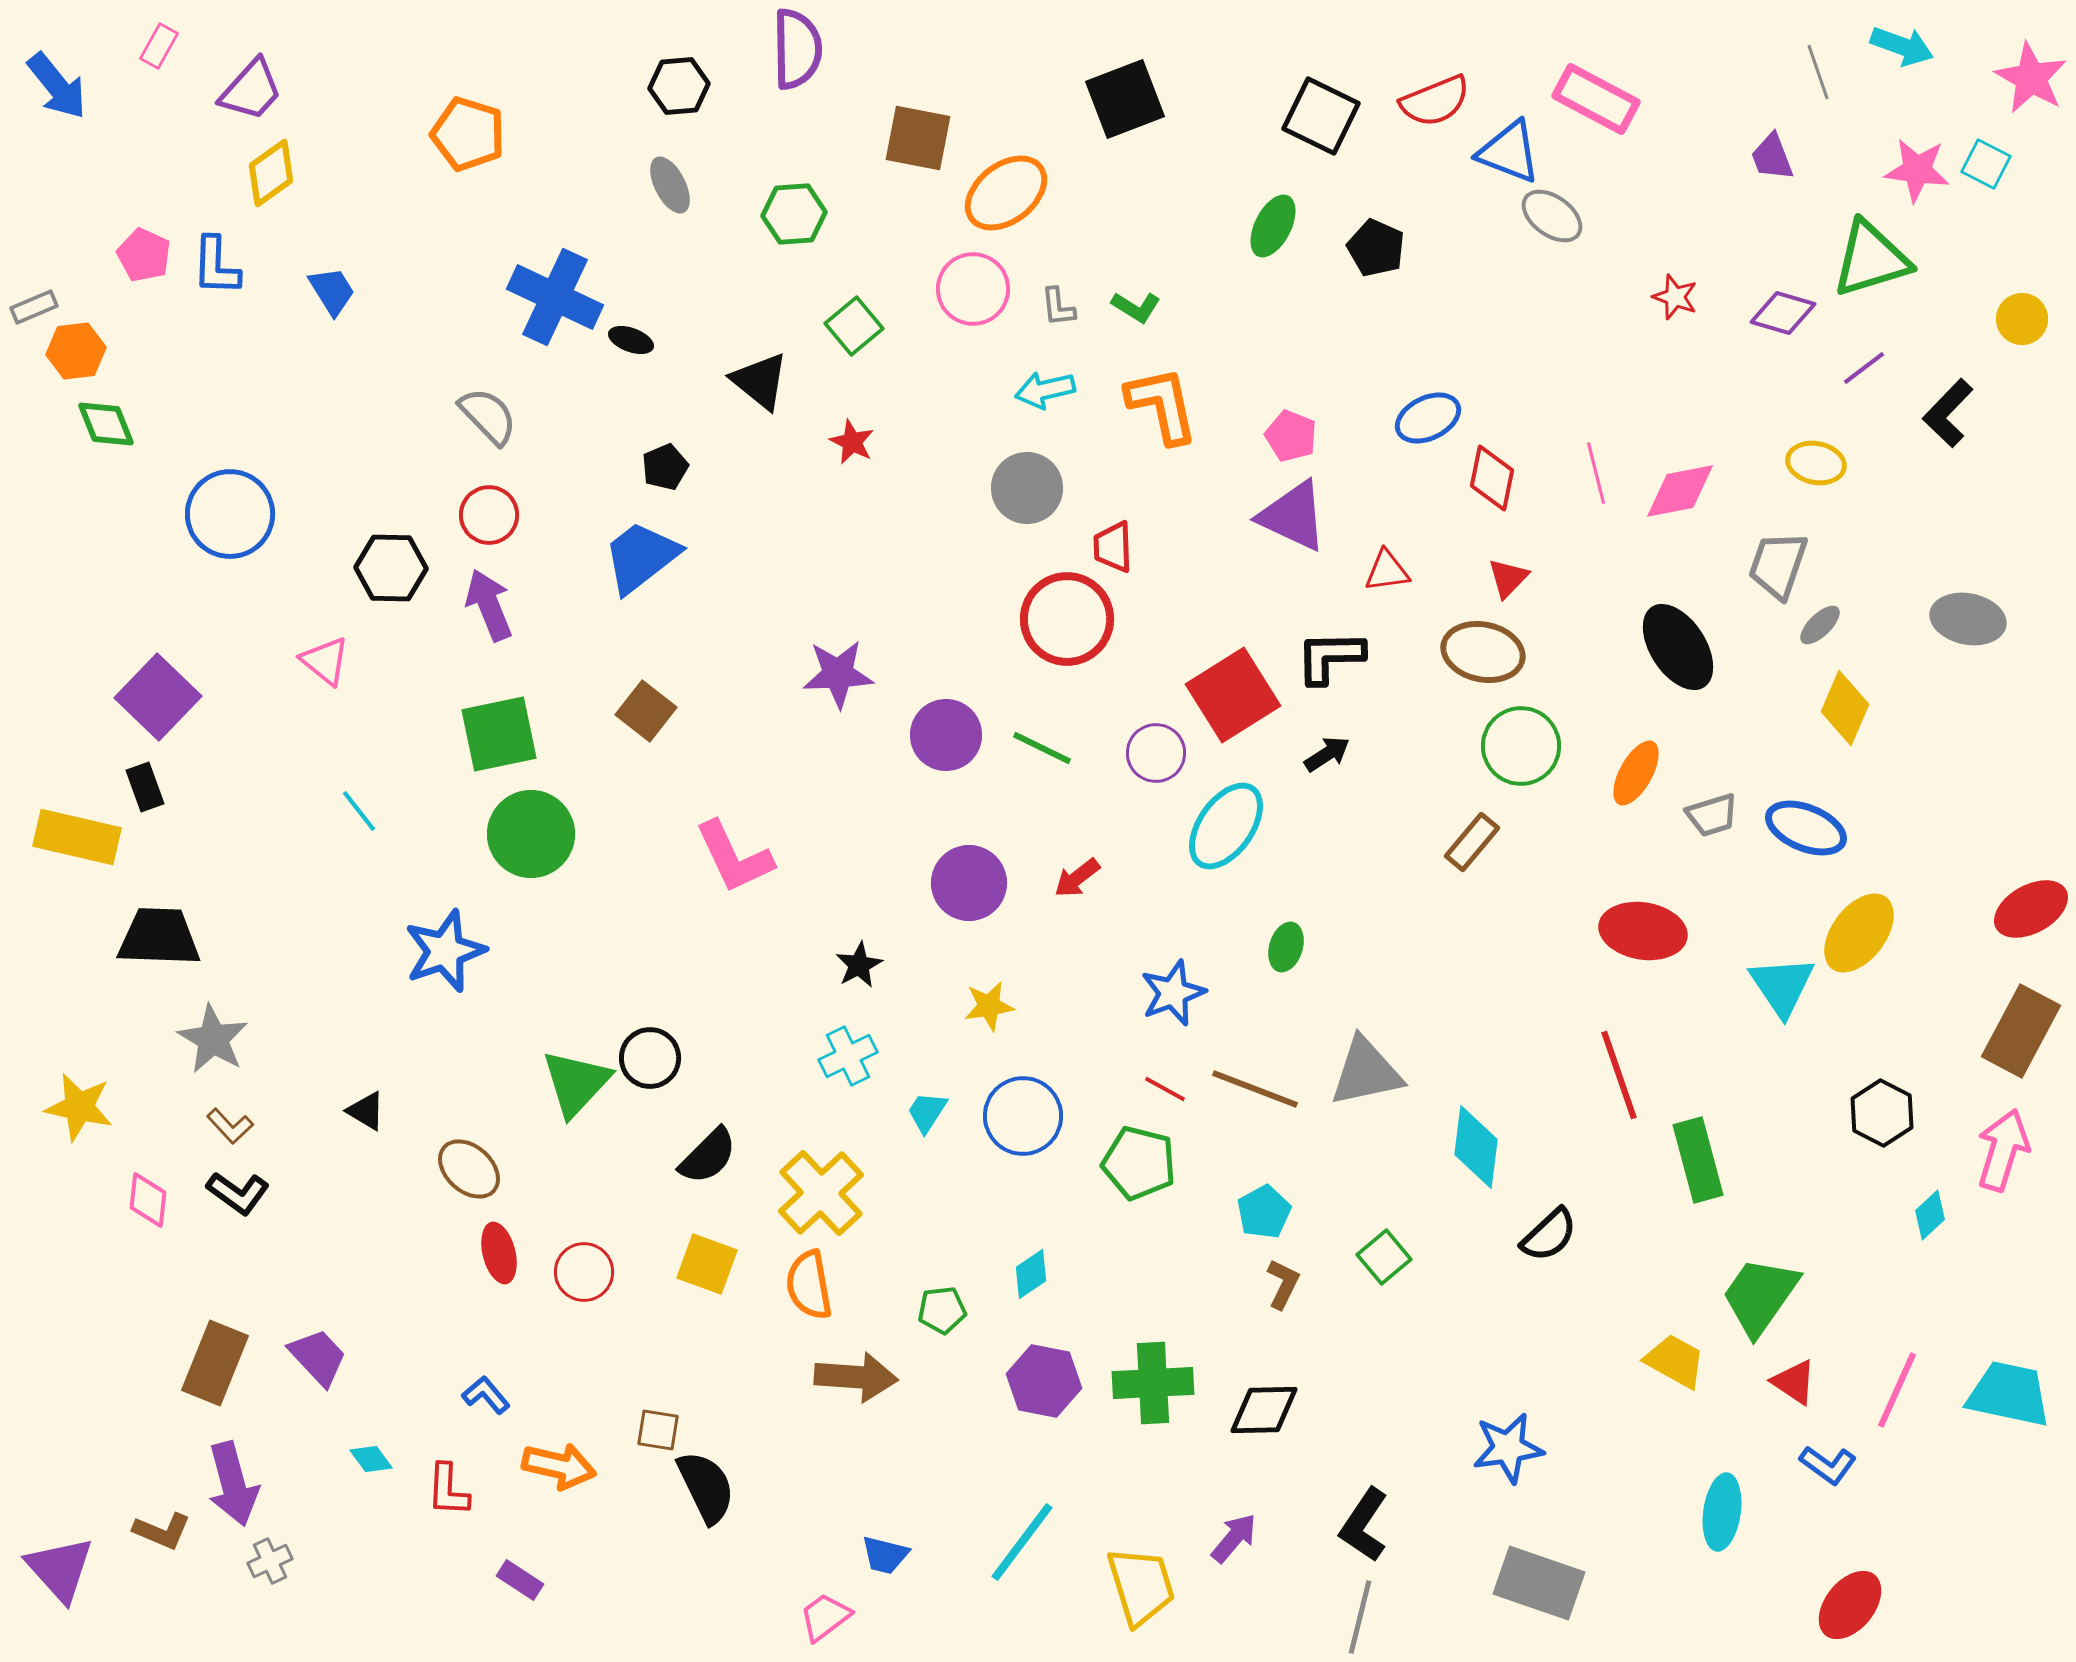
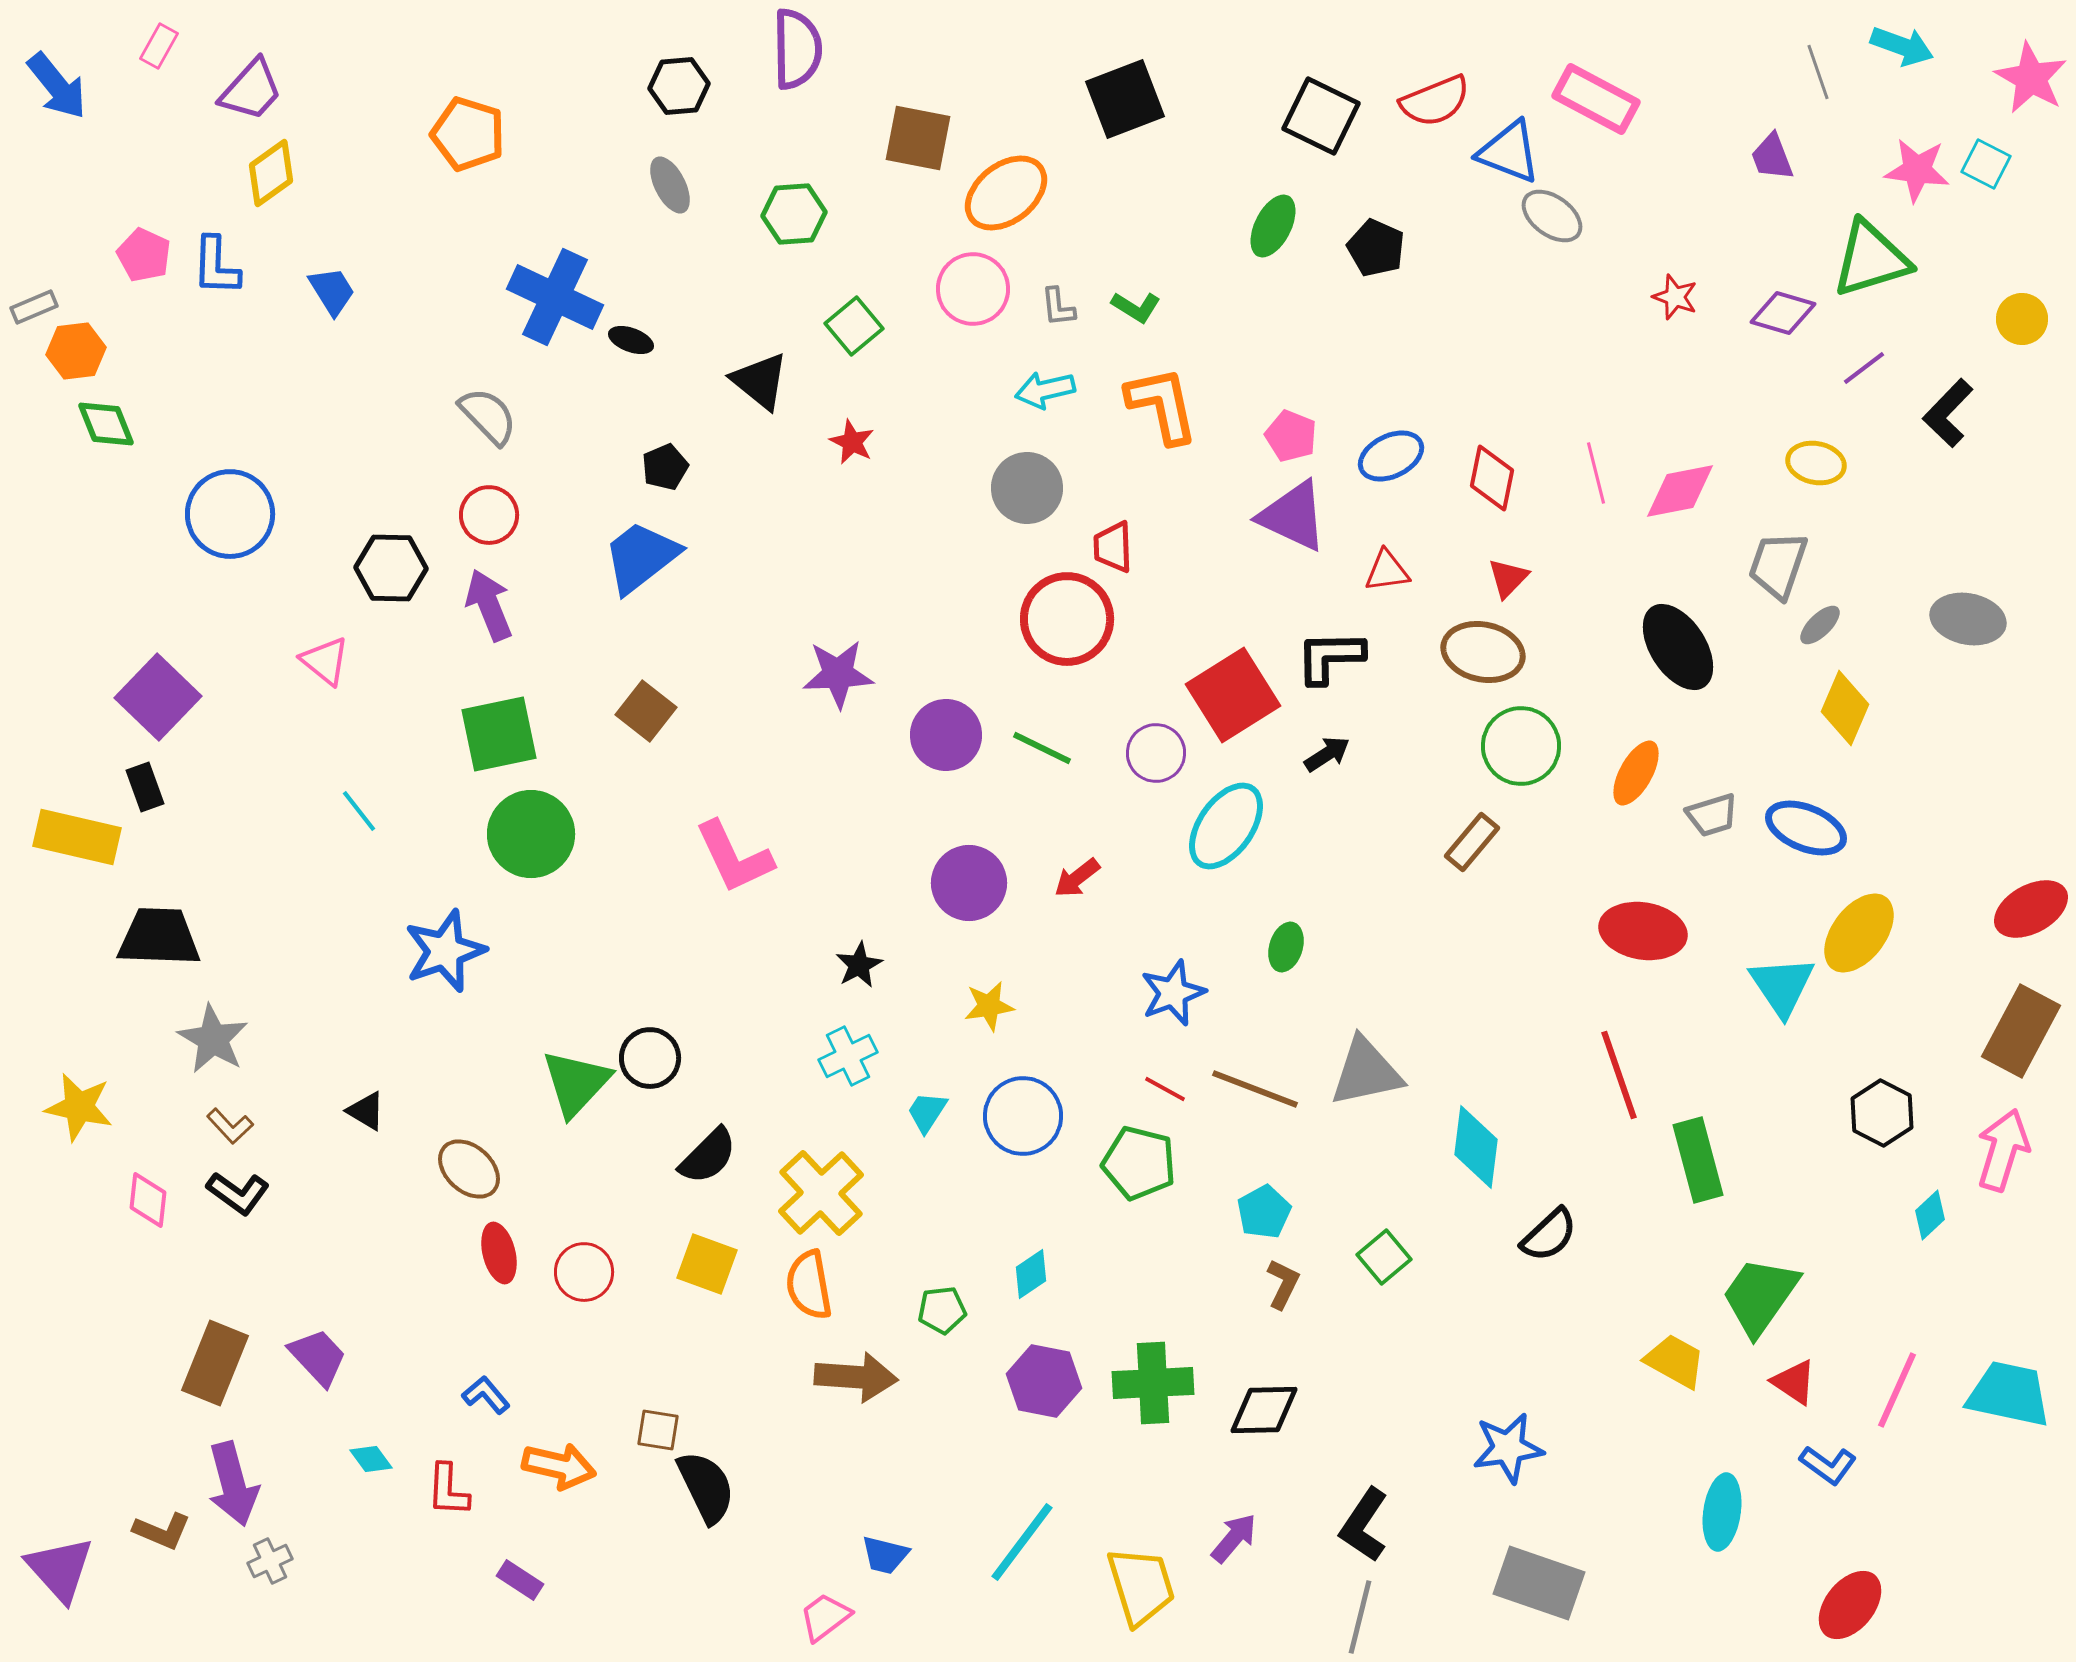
blue ellipse at (1428, 418): moved 37 px left, 38 px down
